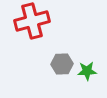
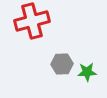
green star: moved 1 px down
